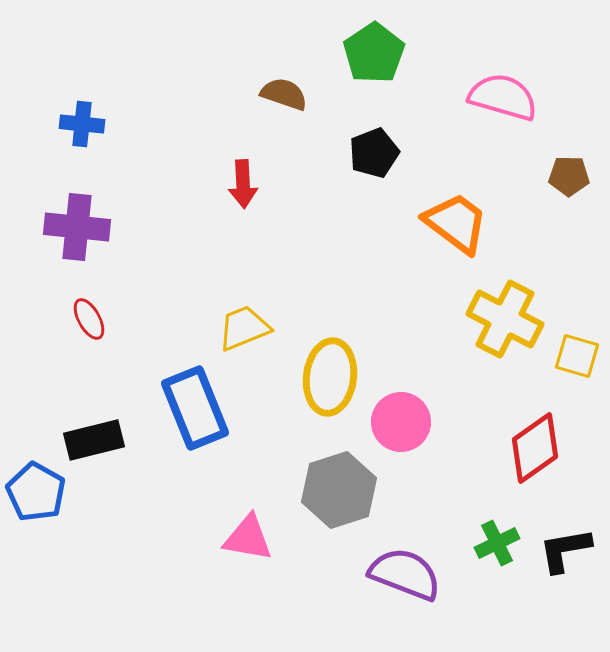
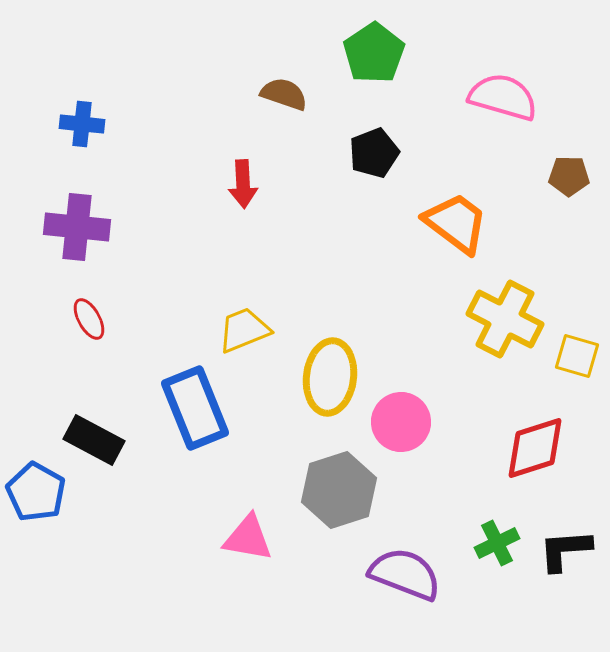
yellow trapezoid: moved 2 px down
black rectangle: rotated 42 degrees clockwise
red diamond: rotated 18 degrees clockwise
black L-shape: rotated 6 degrees clockwise
